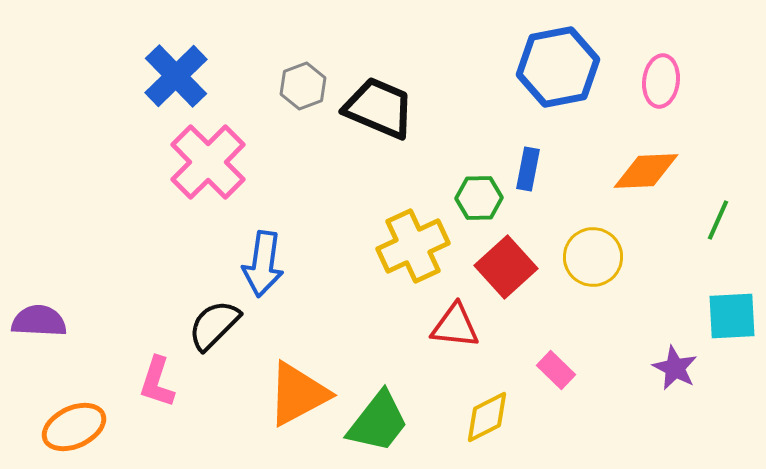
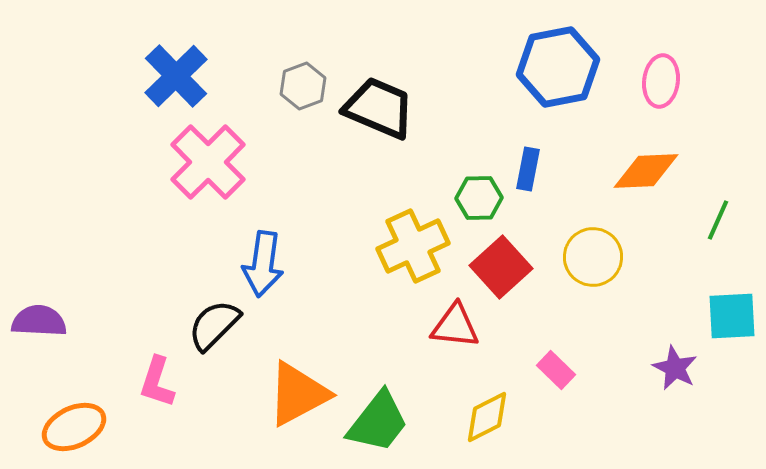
red square: moved 5 px left
